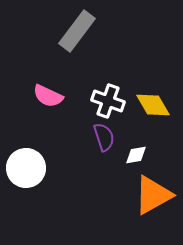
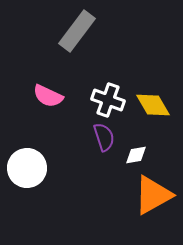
white cross: moved 1 px up
white circle: moved 1 px right
